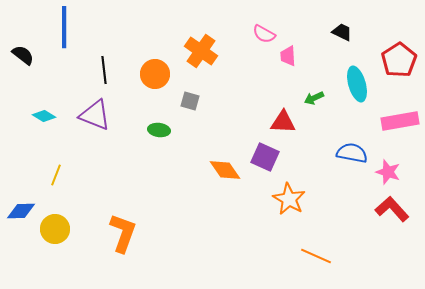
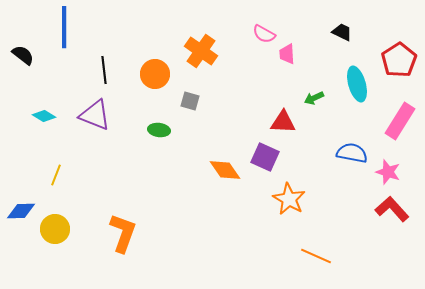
pink trapezoid: moved 1 px left, 2 px up
pink rectangle: rotated 48 degrees counterclockwise
